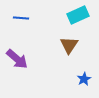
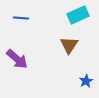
blue star: moved 2 px right, 2 px down
